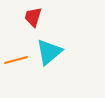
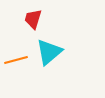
red trapezoid: moved 2 px down
